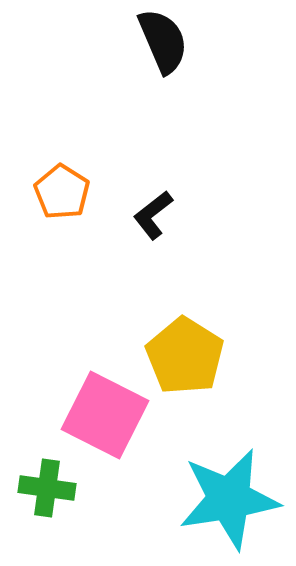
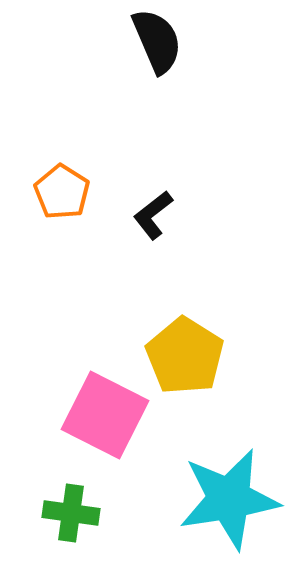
black semicircle: moved 6 px left
green cross: moved 24 px right, 25 px down
